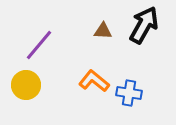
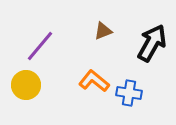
black arrow: moved 8 px right, 18 px down
brown triangle: rotated 24 degrees counterclockwise
purple line: moved 1 px right, 1 px down
